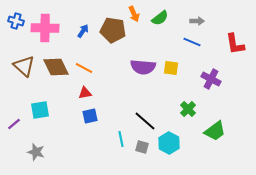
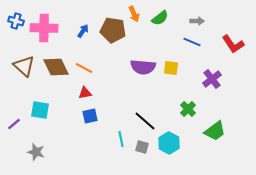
pink cross: moved 1 px left
red L-shape: moved 2 px left; rotated 25 degrees counterclockwise
purple cross: moved 1 px right; rotated 24 degrees clockwise
cyan square: rotated 18 degrees clockwise
